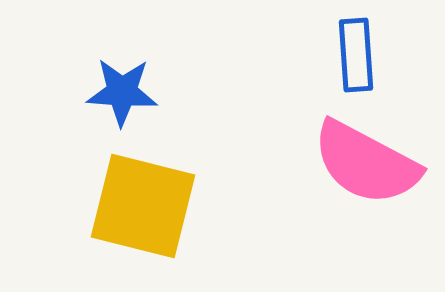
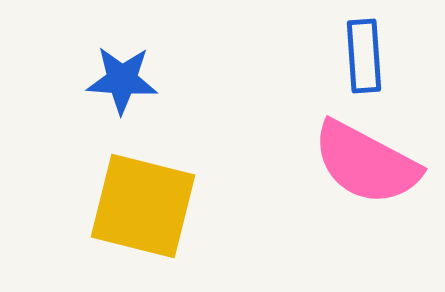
blue rectangle: moved 8 px right, 1 px down
blue star: moved 12 px up
